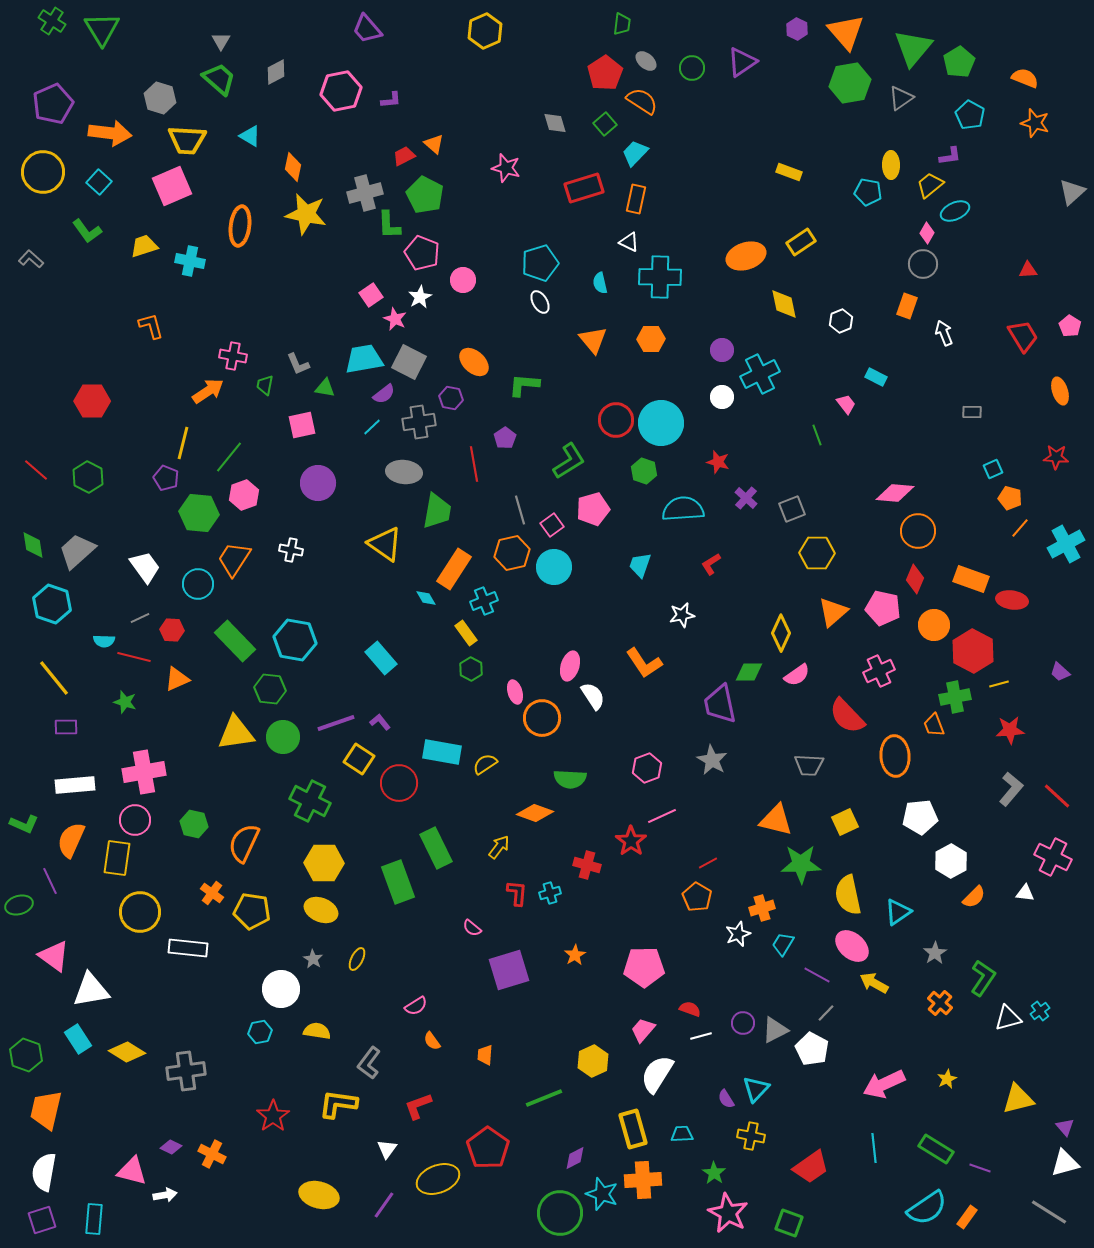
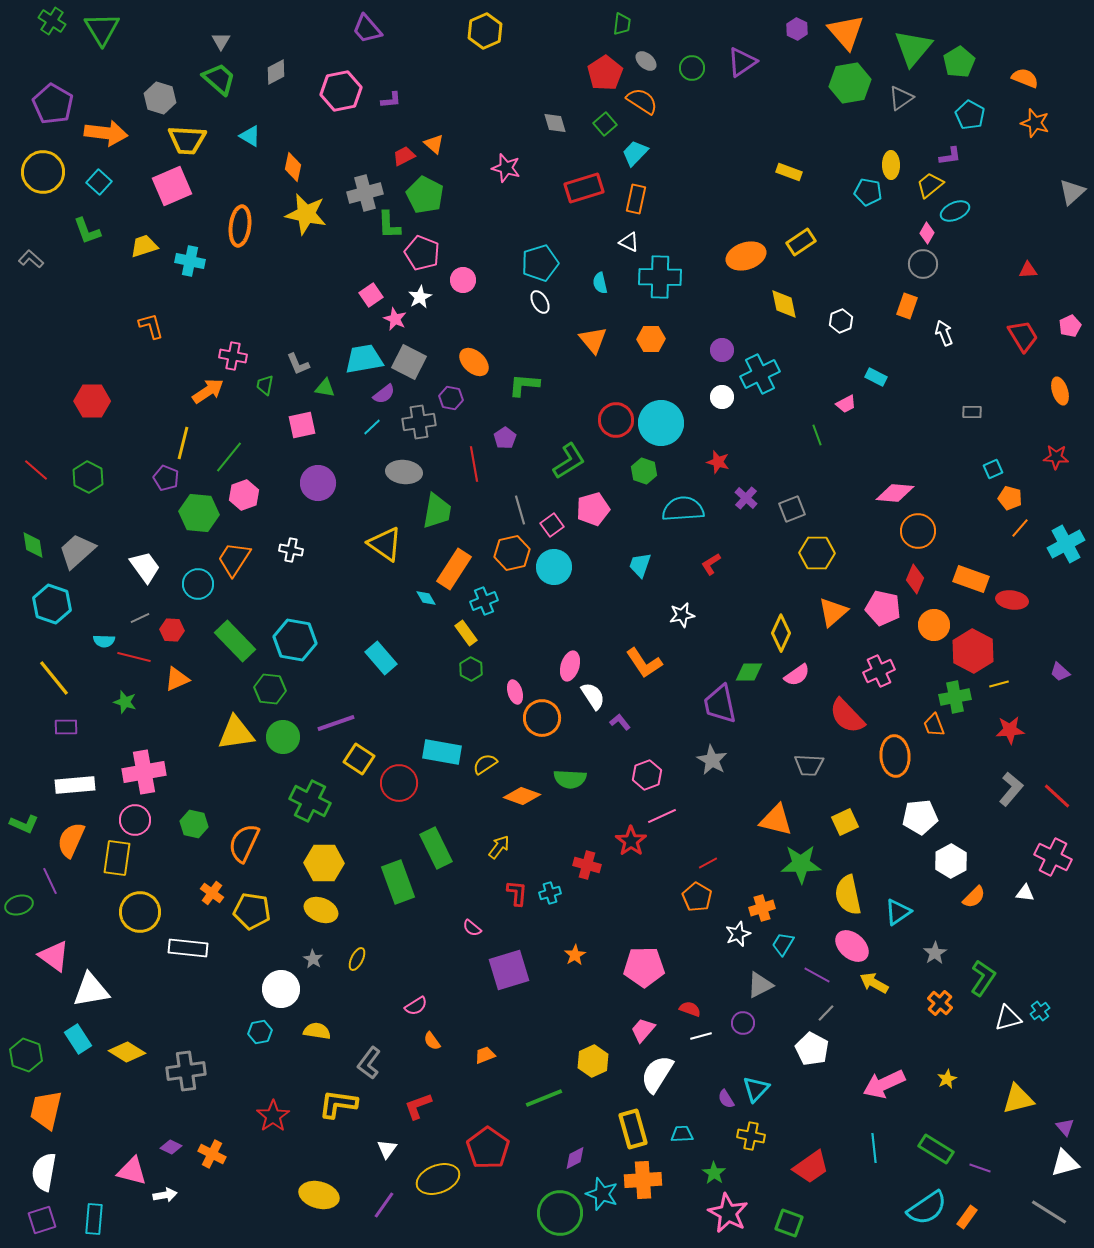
purple pentagon at (53, 104): rotated 18 degrees counterclockwise
orange arrow at (110, 133): moved 4 px left
green L-shape at (87, 231): rotated 16 degrees clockwise
pink pentagon at (1070, 326): rotated 15 degrees clockwise
pink trapezoid at (846, 404): rotated 100 degrees clockwise
purple L-shape at (380, 722): moved 240 px right
pink hexagon at (647, 768): moved 7 px down
orange diamond at (535, 813): moved 13 px left, 17 px up
gray triangle at (775, 1030): moved 15 px left, 45 px up
orange trapezoid at (485, 1055): rotated 65 degrees clockwise
